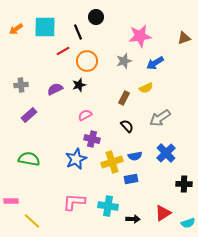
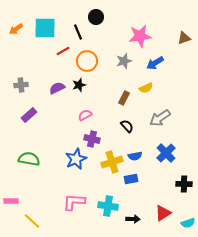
cyan square: moved 1 px down
purple semicircle: moved 2 px right, 1 px up
